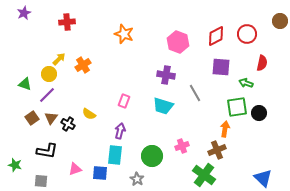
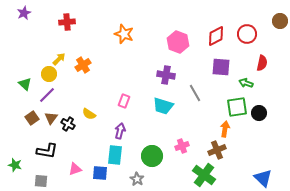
green triangle: rotated 24 degrees clockwise
